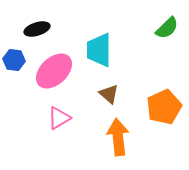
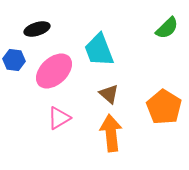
cyan trapezoid: rotated 21 degrees counterclockwise
orange pentagon: rotated 16 degrees counterclockwise
orange arrow: moved 7 px left, 4 px up
